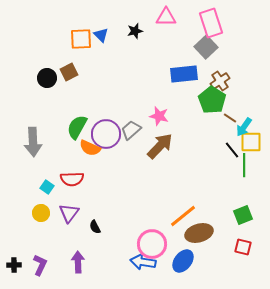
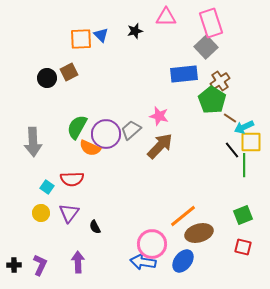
cyan arrow: rotated 30 degrees clockwise
